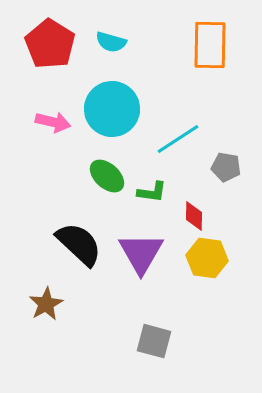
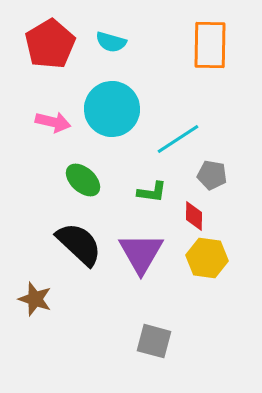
red pentagon: rotated 9 degrees clockwise
gray pentagon: moved 14 px left, 8 px down
green ellipse: moved 24 px left, 4 px down
brown star: moved 11 px left, 5 px up; rotated 24 degrees counterclockwise
